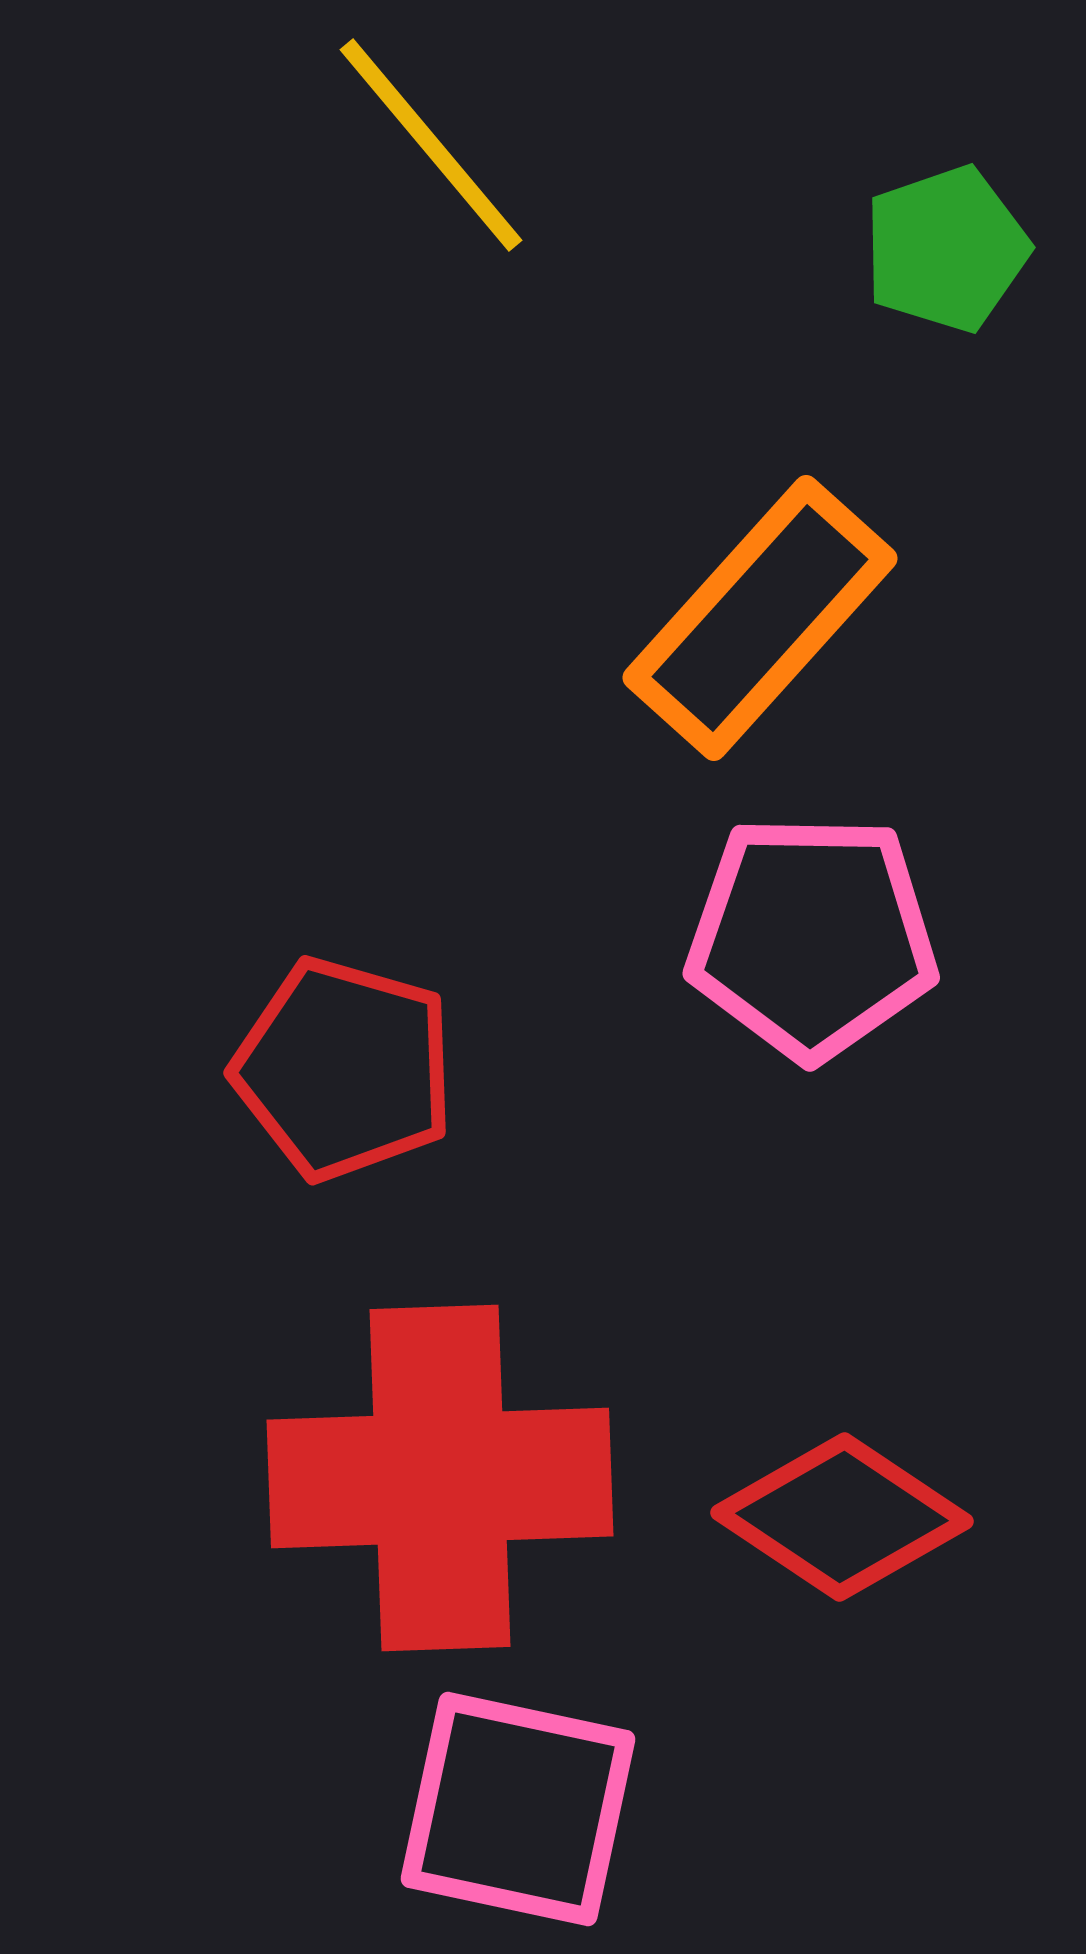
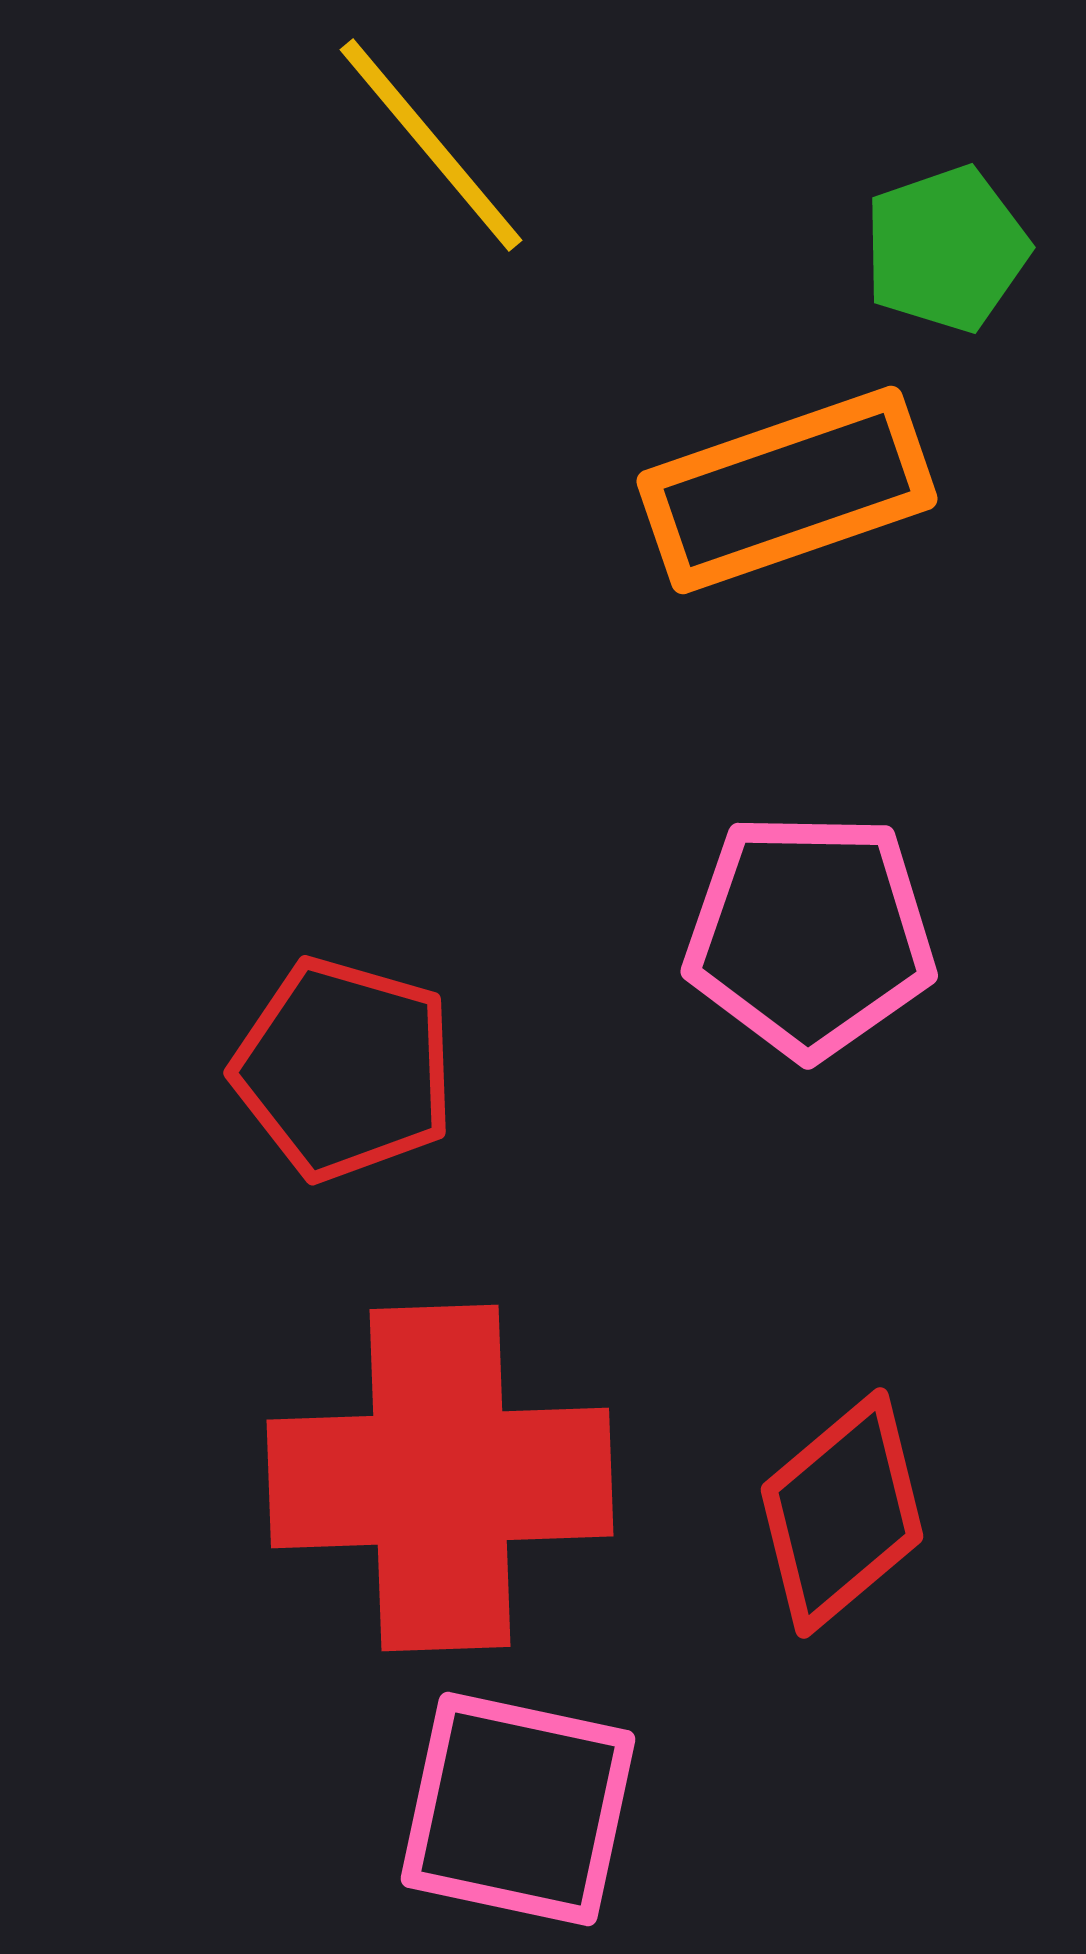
orange rectangle: moved 27 px right, 128 px up; rotated 29 degrees clockwise
pink pentagon: moved 2 px left, 2 px up
red diamond: moved 4 px up; rotated 74 degrees counterclockwise
